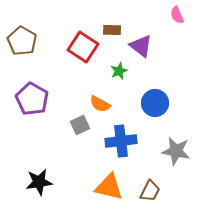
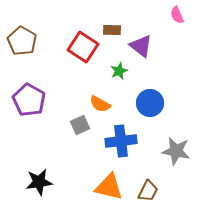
purple pentagon: moved 3 px left, 1 px down
blue circle: moved 5 px left
brown trapezoid: moved 2 px left
